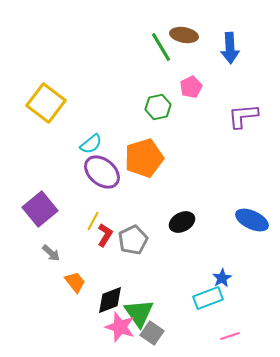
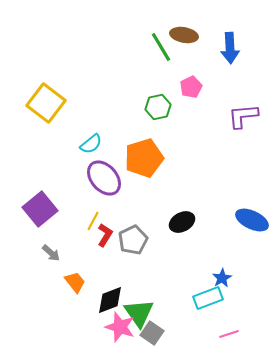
purple ellipse: moved 2 px right, 6 px down; rotated 9 degrees clockwise
pink line: moved 1 px left, 2 px up
